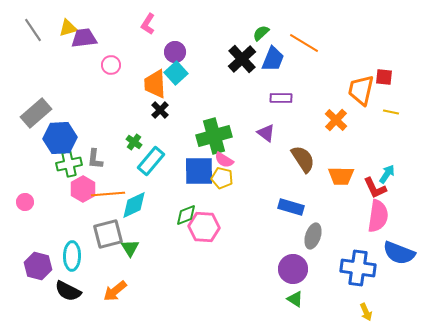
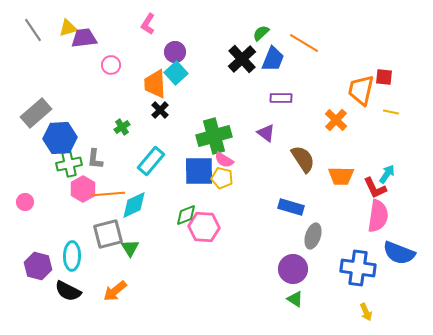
green cross at (134, 142): moved 12 px left, 15 px up; rotated 21 degrees clockwise
